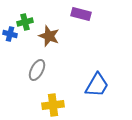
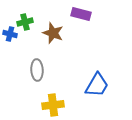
brown star: moved 4 px right, 3 px up
gray ellipse: rotated 30 degrees counterclockwise
